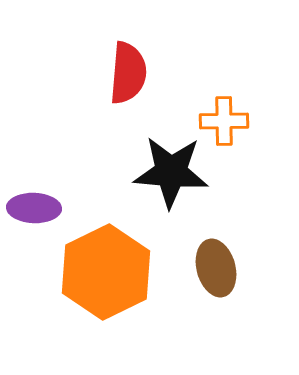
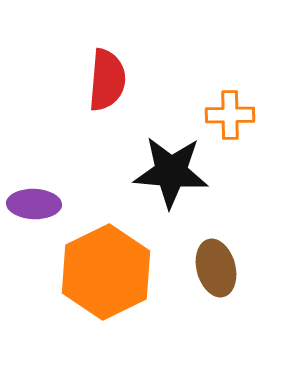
red semicircle: moved 21 px left, 7 px down
orange cross: moved 6 px right, 6 px up
purple ellipse: moved 4 px up
